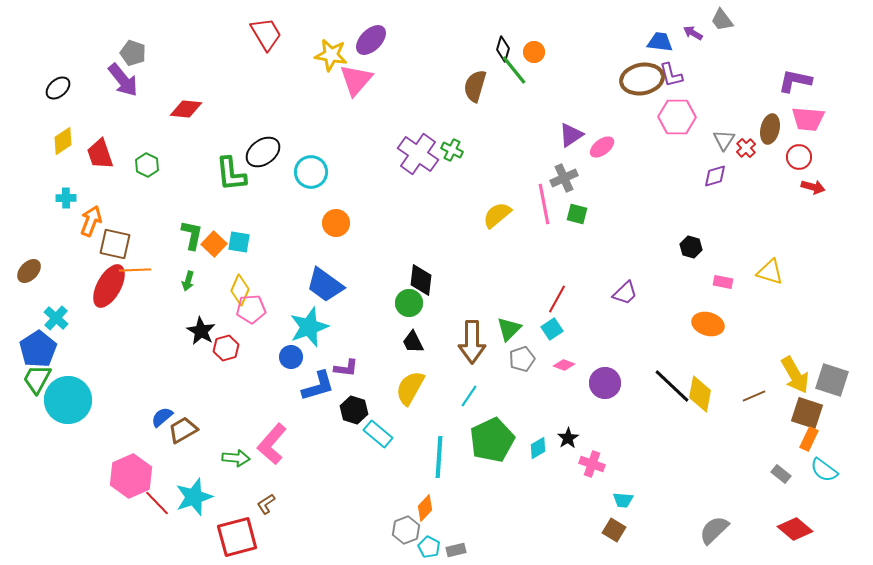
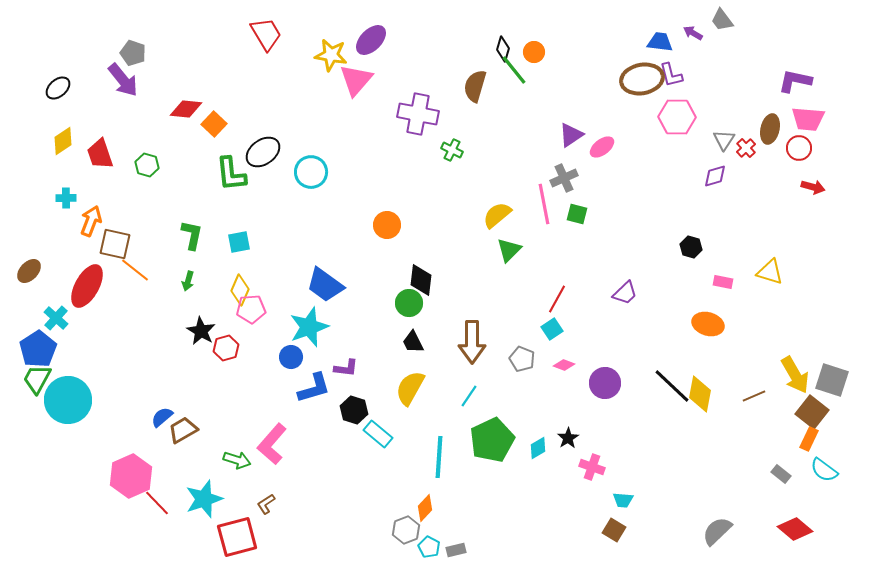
purple cross at (418, 154): moved 40 px up; rotated 24 degrees counterclockwise
red circle at (799, 157): moved 9 px up
green hexagon at (147, 165): rotated 10 degrees counterclockwise
orange circle at (336, 223): moved 51 px right, 2 px down
cyan square at (239, 242): rotated 20 degrees counterclockwise
orange square at (214, 244): moved 120 px up
orange line at (135, 270): rotated 40 degrees clockwise
red ellipse at (109, 286): moved 22 px left
green triangle at (509, 329): moved 79 px up
gray pentagon at (522, 359): rotated 30 degrees counterclockwise
blue L-shape at (318, 386): moved 4 px left, 2 px down
brown square at (807, 413): moved 5 px right, 1 px up; rotated 20 degrees clockwise
green arrow at (236, 458): moved 1 px right, 2 px down; rotated 12 degrees clockwise
pink cross at (592, 464): moved 3 px down
cyan star at (194, 497): moved 10 px right, 2 px down
gray semicircle at (714, 530): moved 3 px right, 1 px down
